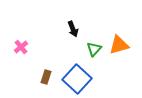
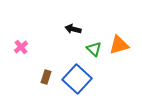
black arrow: rotated 126 degrees clockwise
green triangle: rotated 28 degrees counterclockwise
